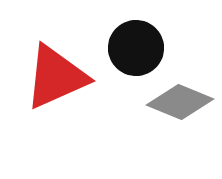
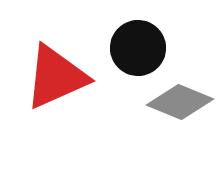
black circle: moved 2 px right
